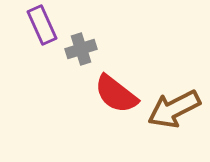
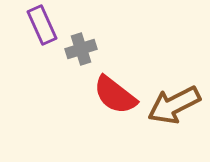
red semicircle: moved 1 px left, 1 px down
brown arrow: moved 4 px up
